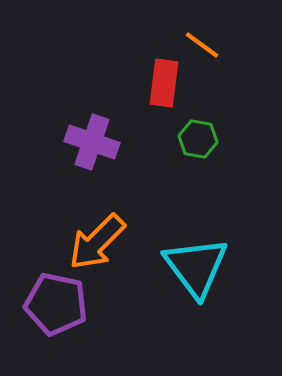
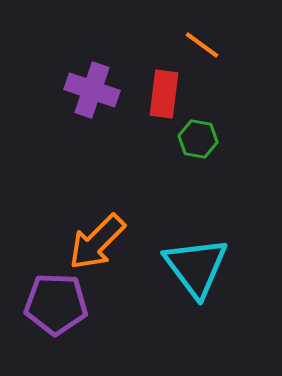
red rectangle: moved 11 px down
purple cross: moved 52 px up
purple pentagon: rotated 10 degrees counterclockwise
